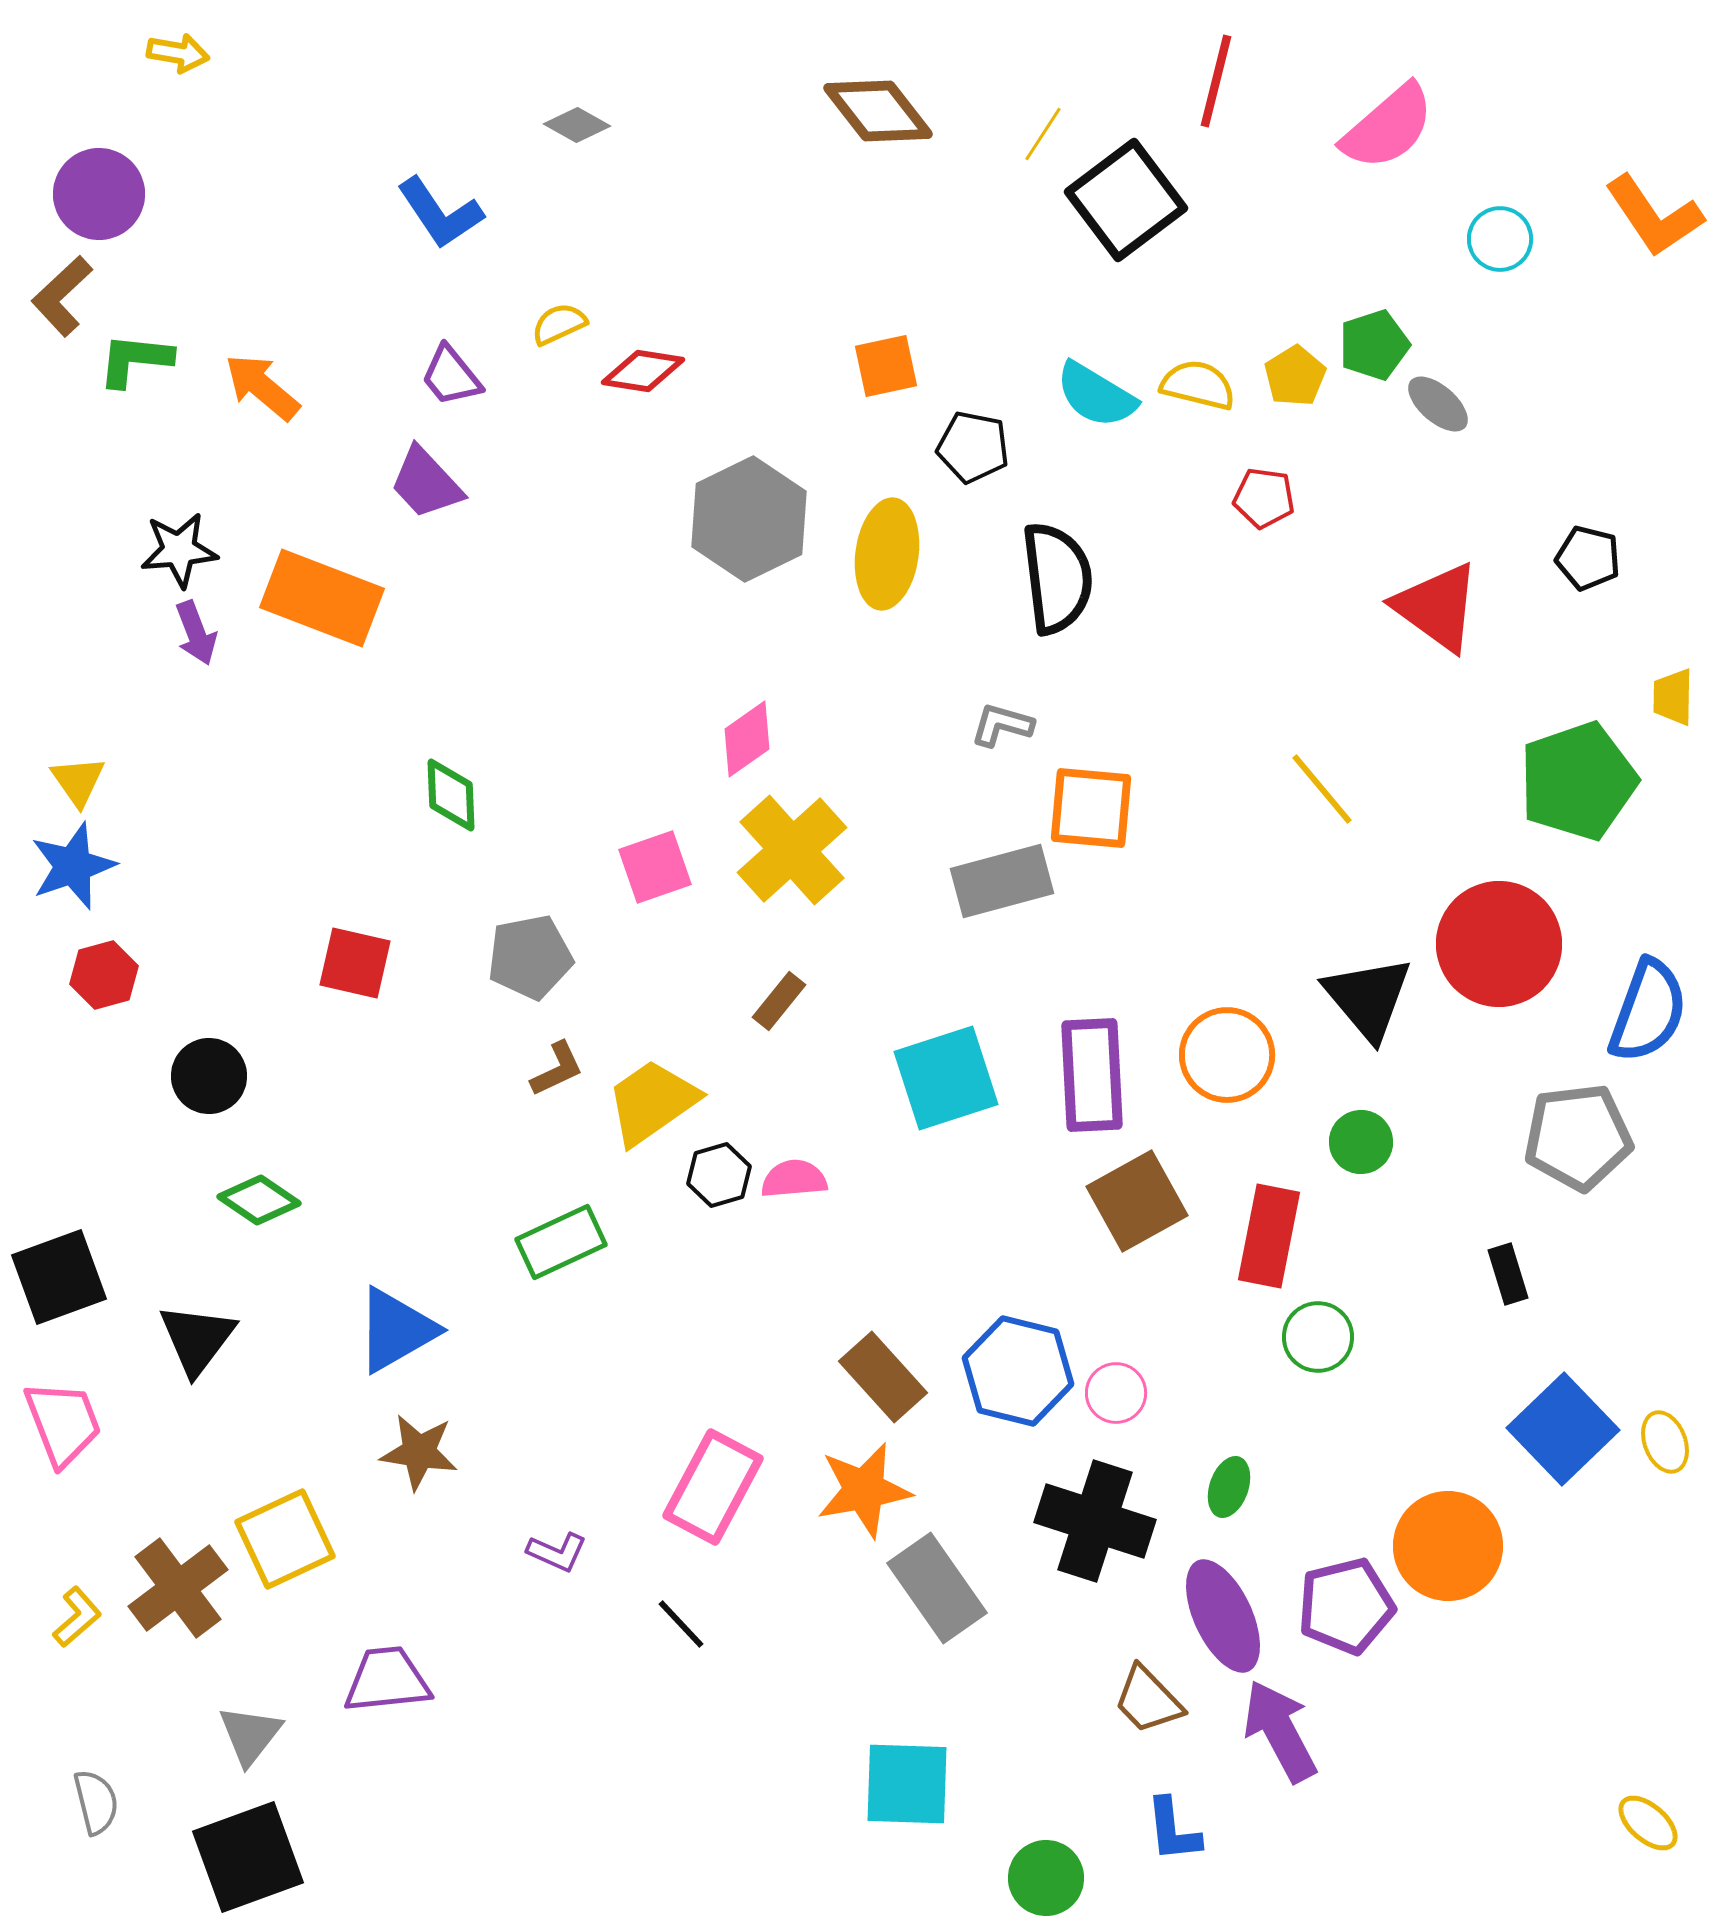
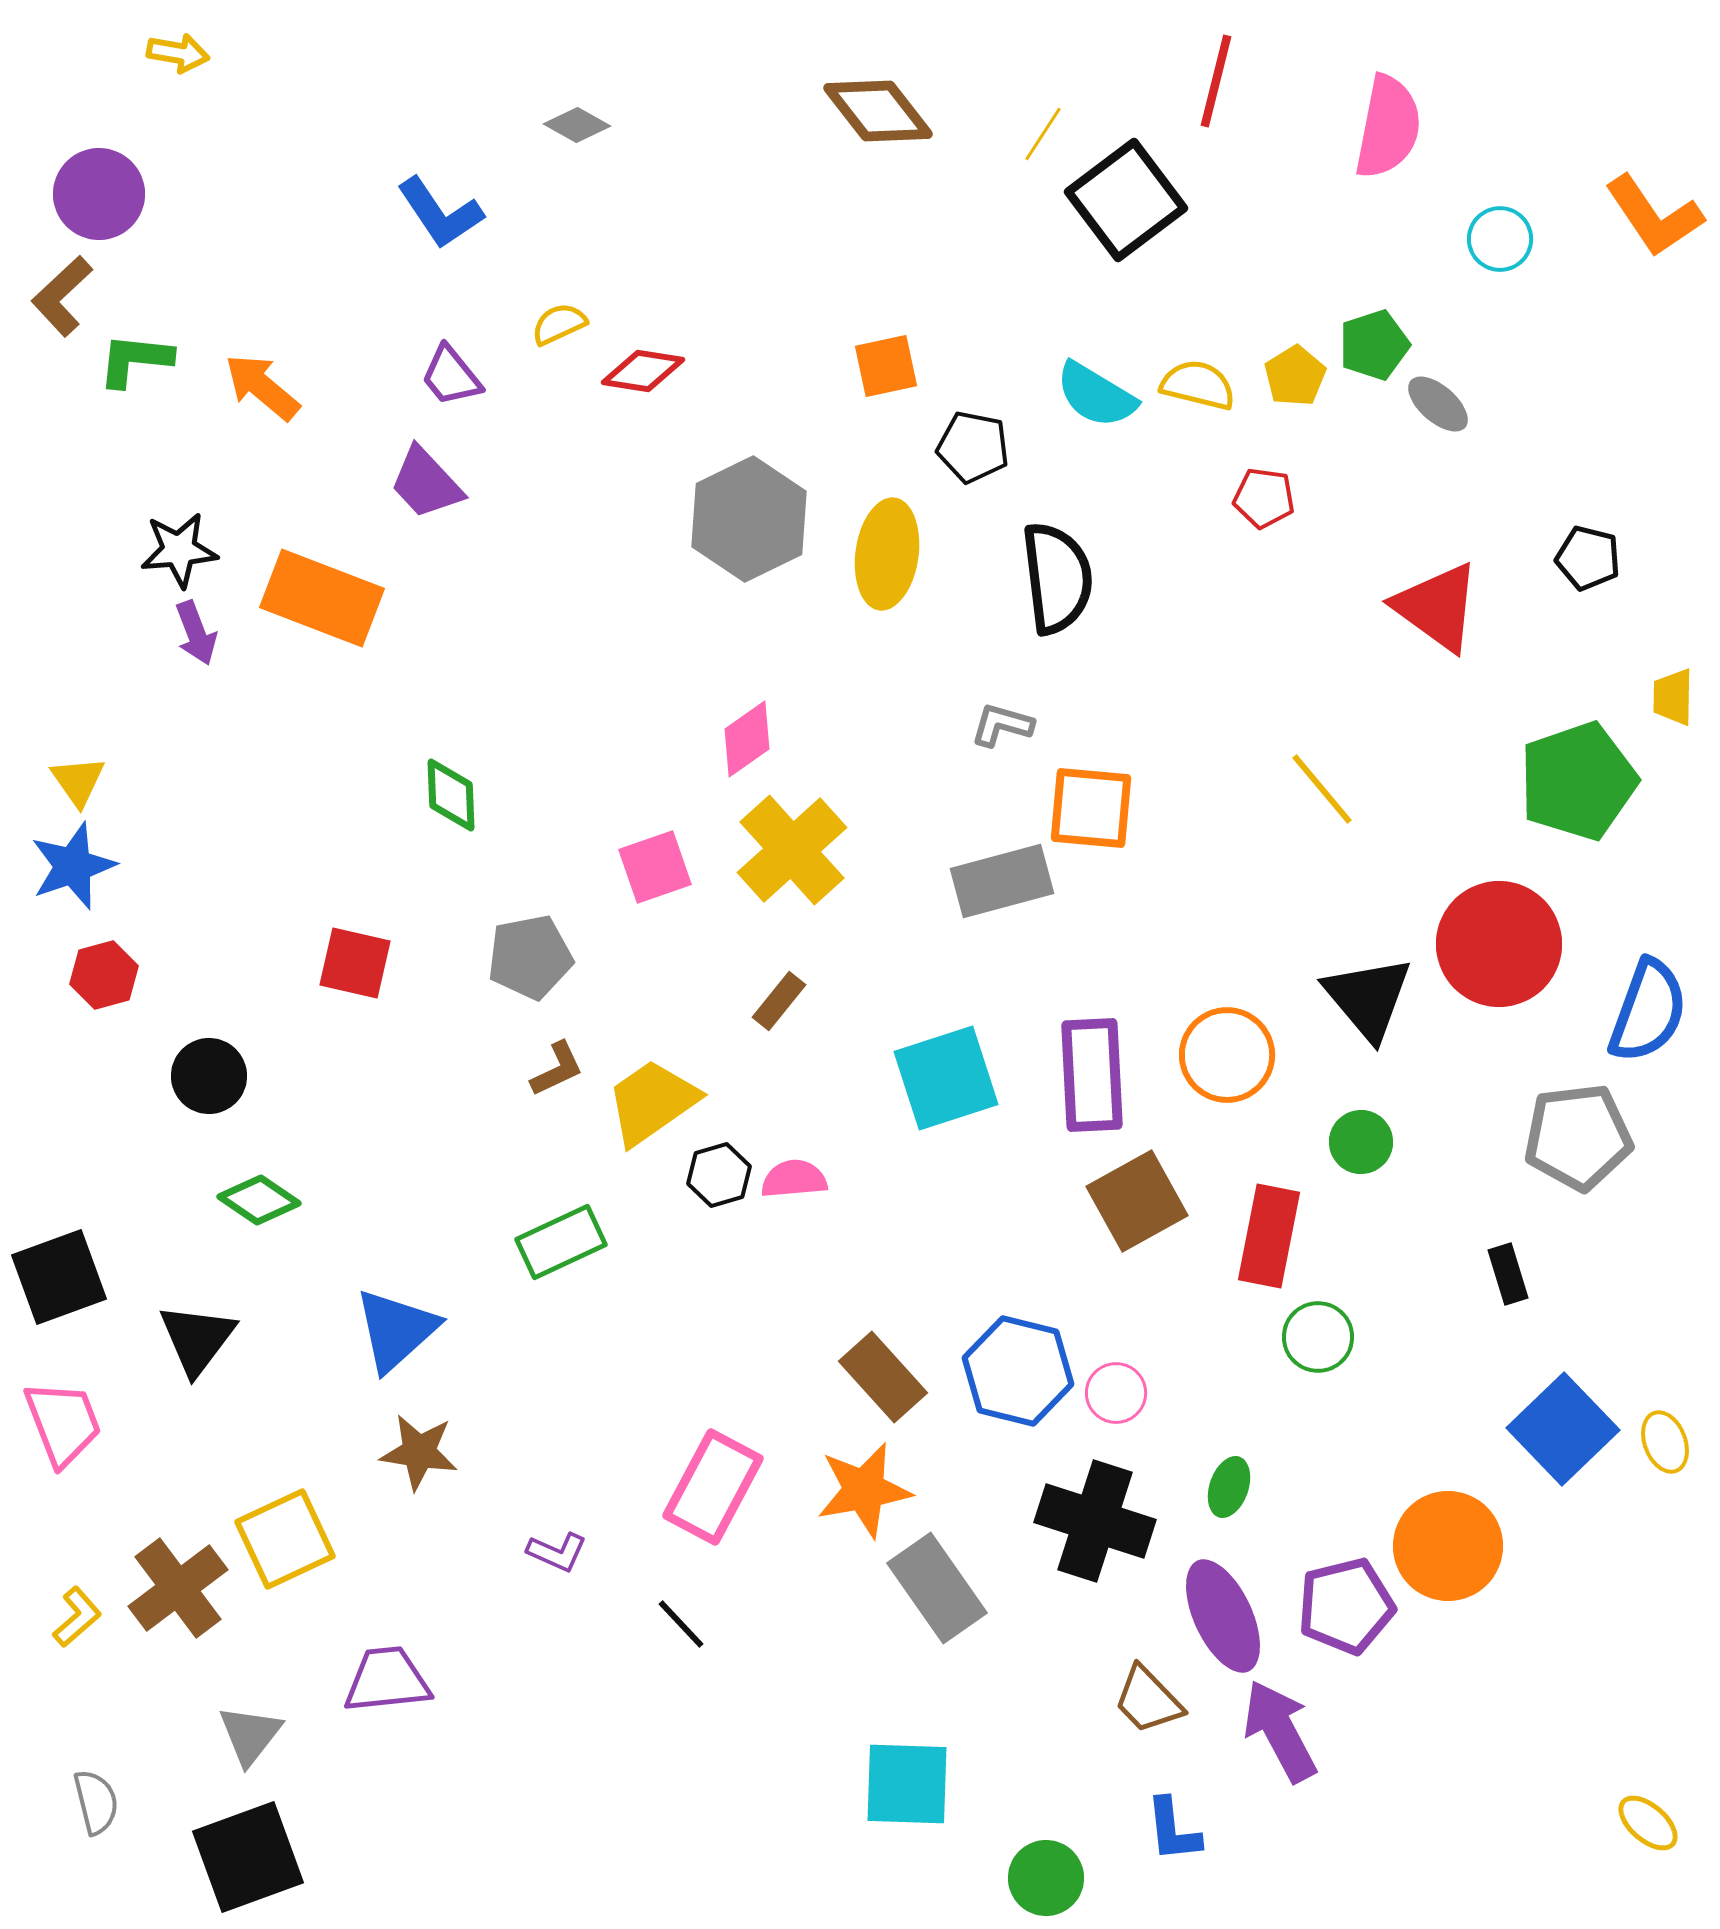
pink semicircle at (1388, 127): rotated 38 degrees counterclockwise
blue triangle at (396, 1330): rotated 12 degrees counterclockwise
